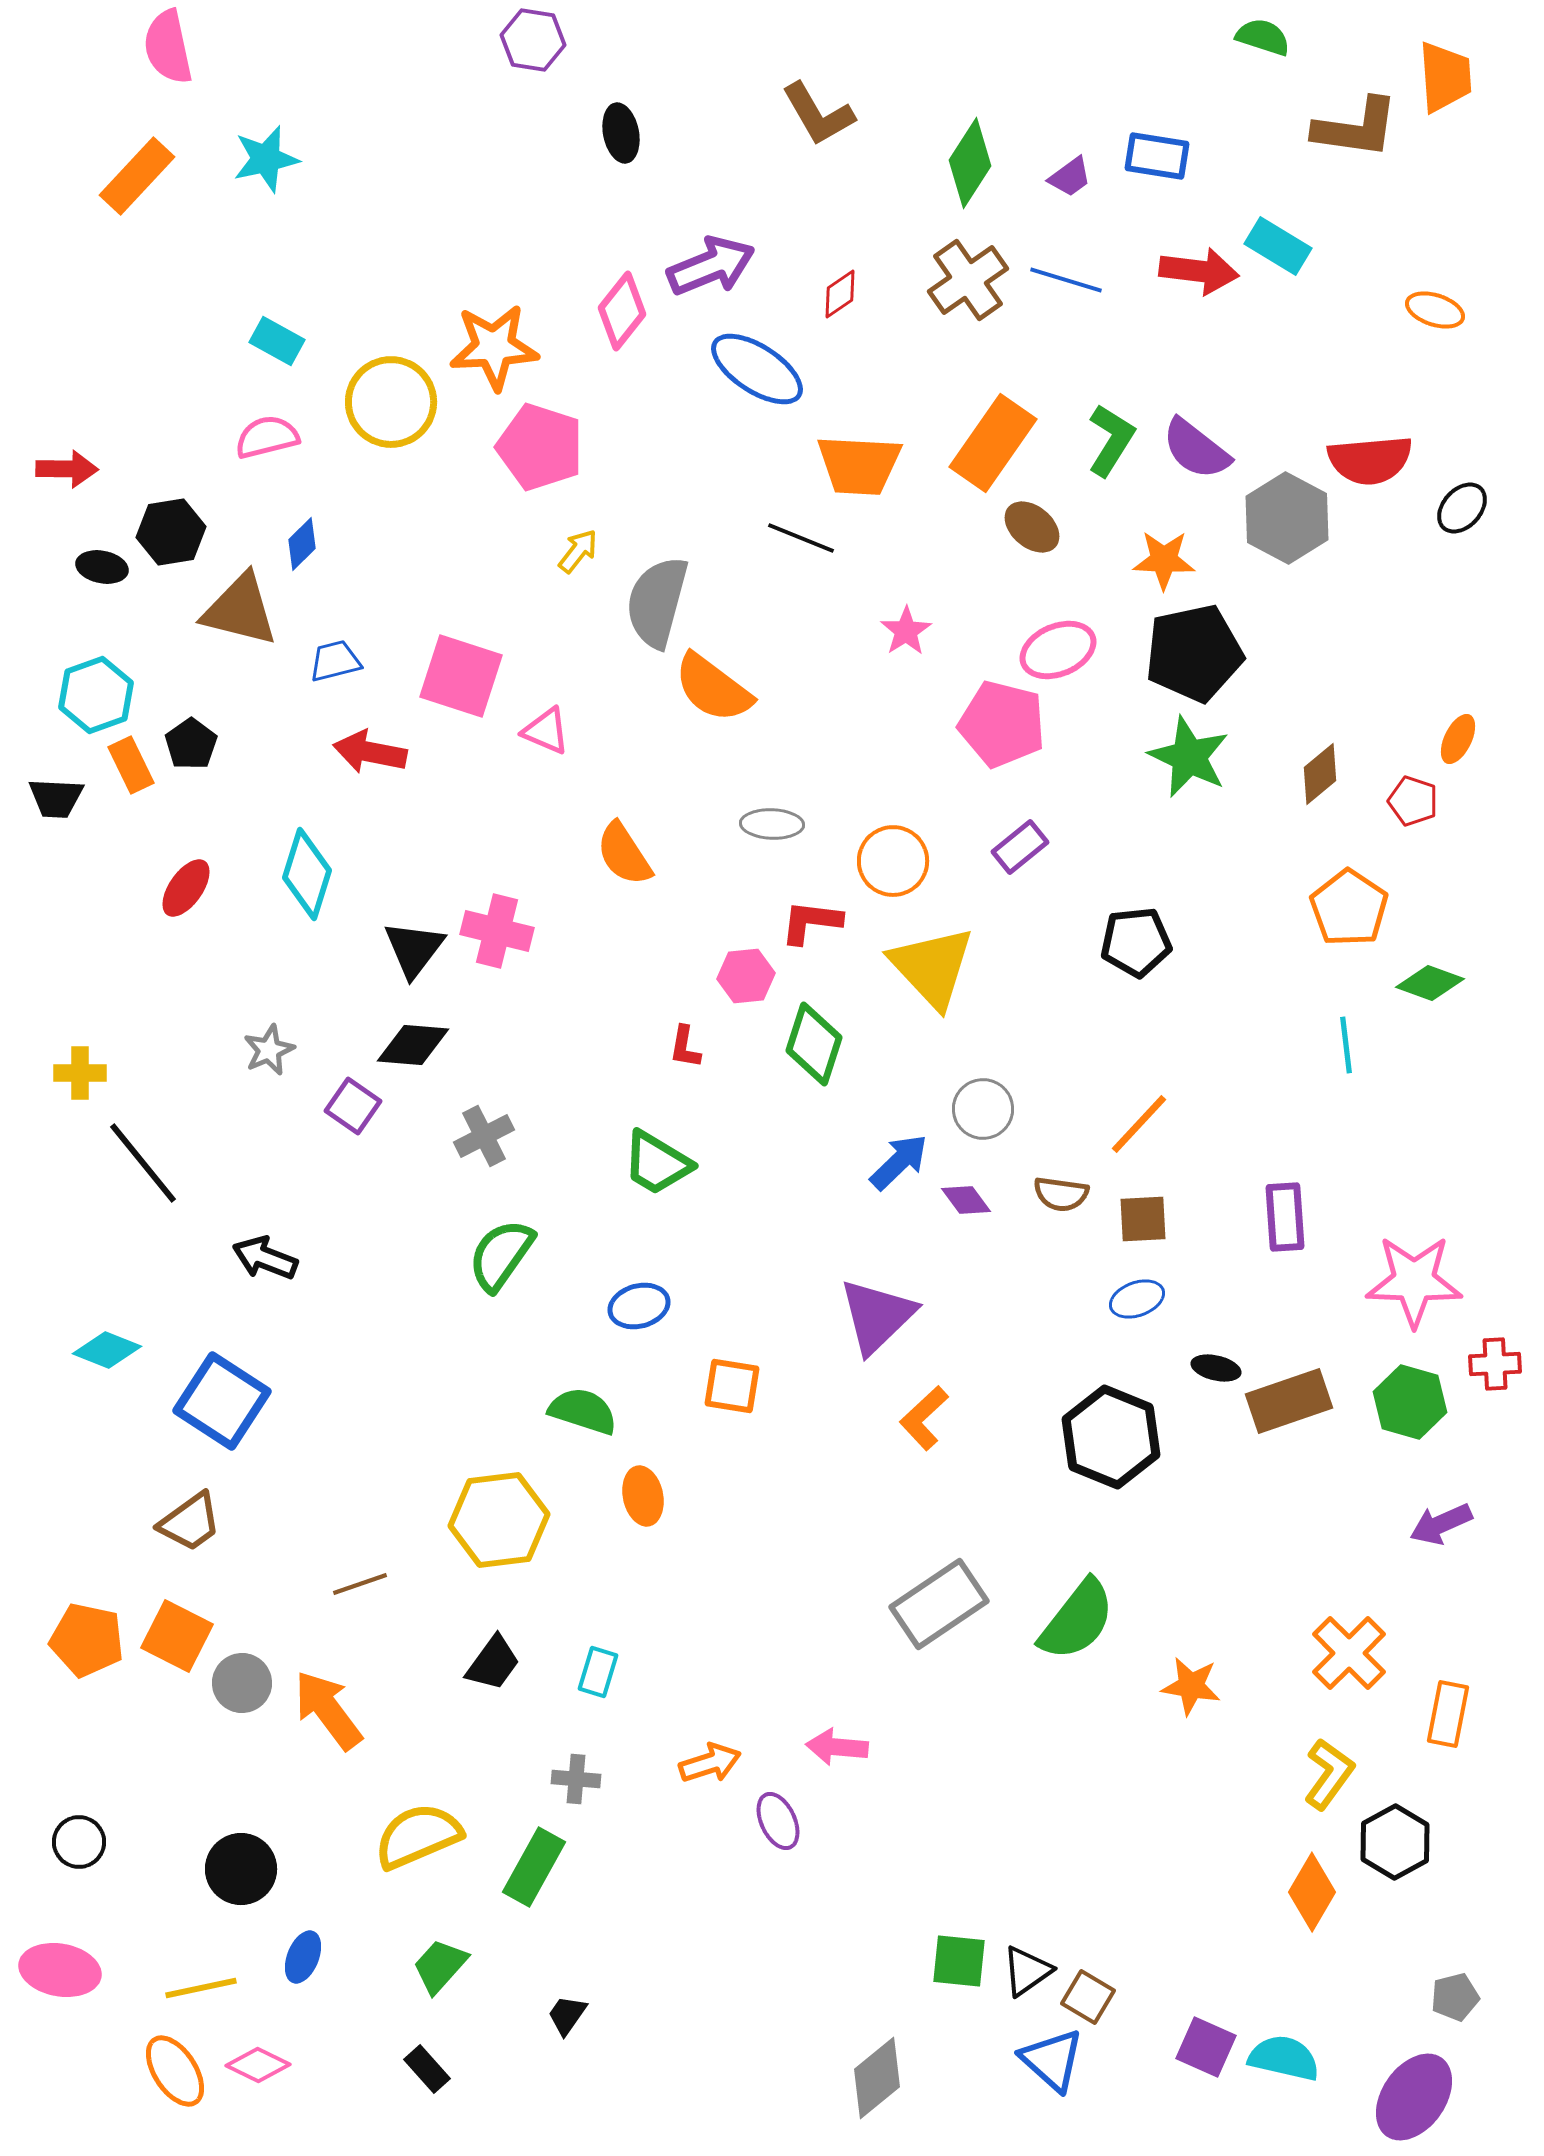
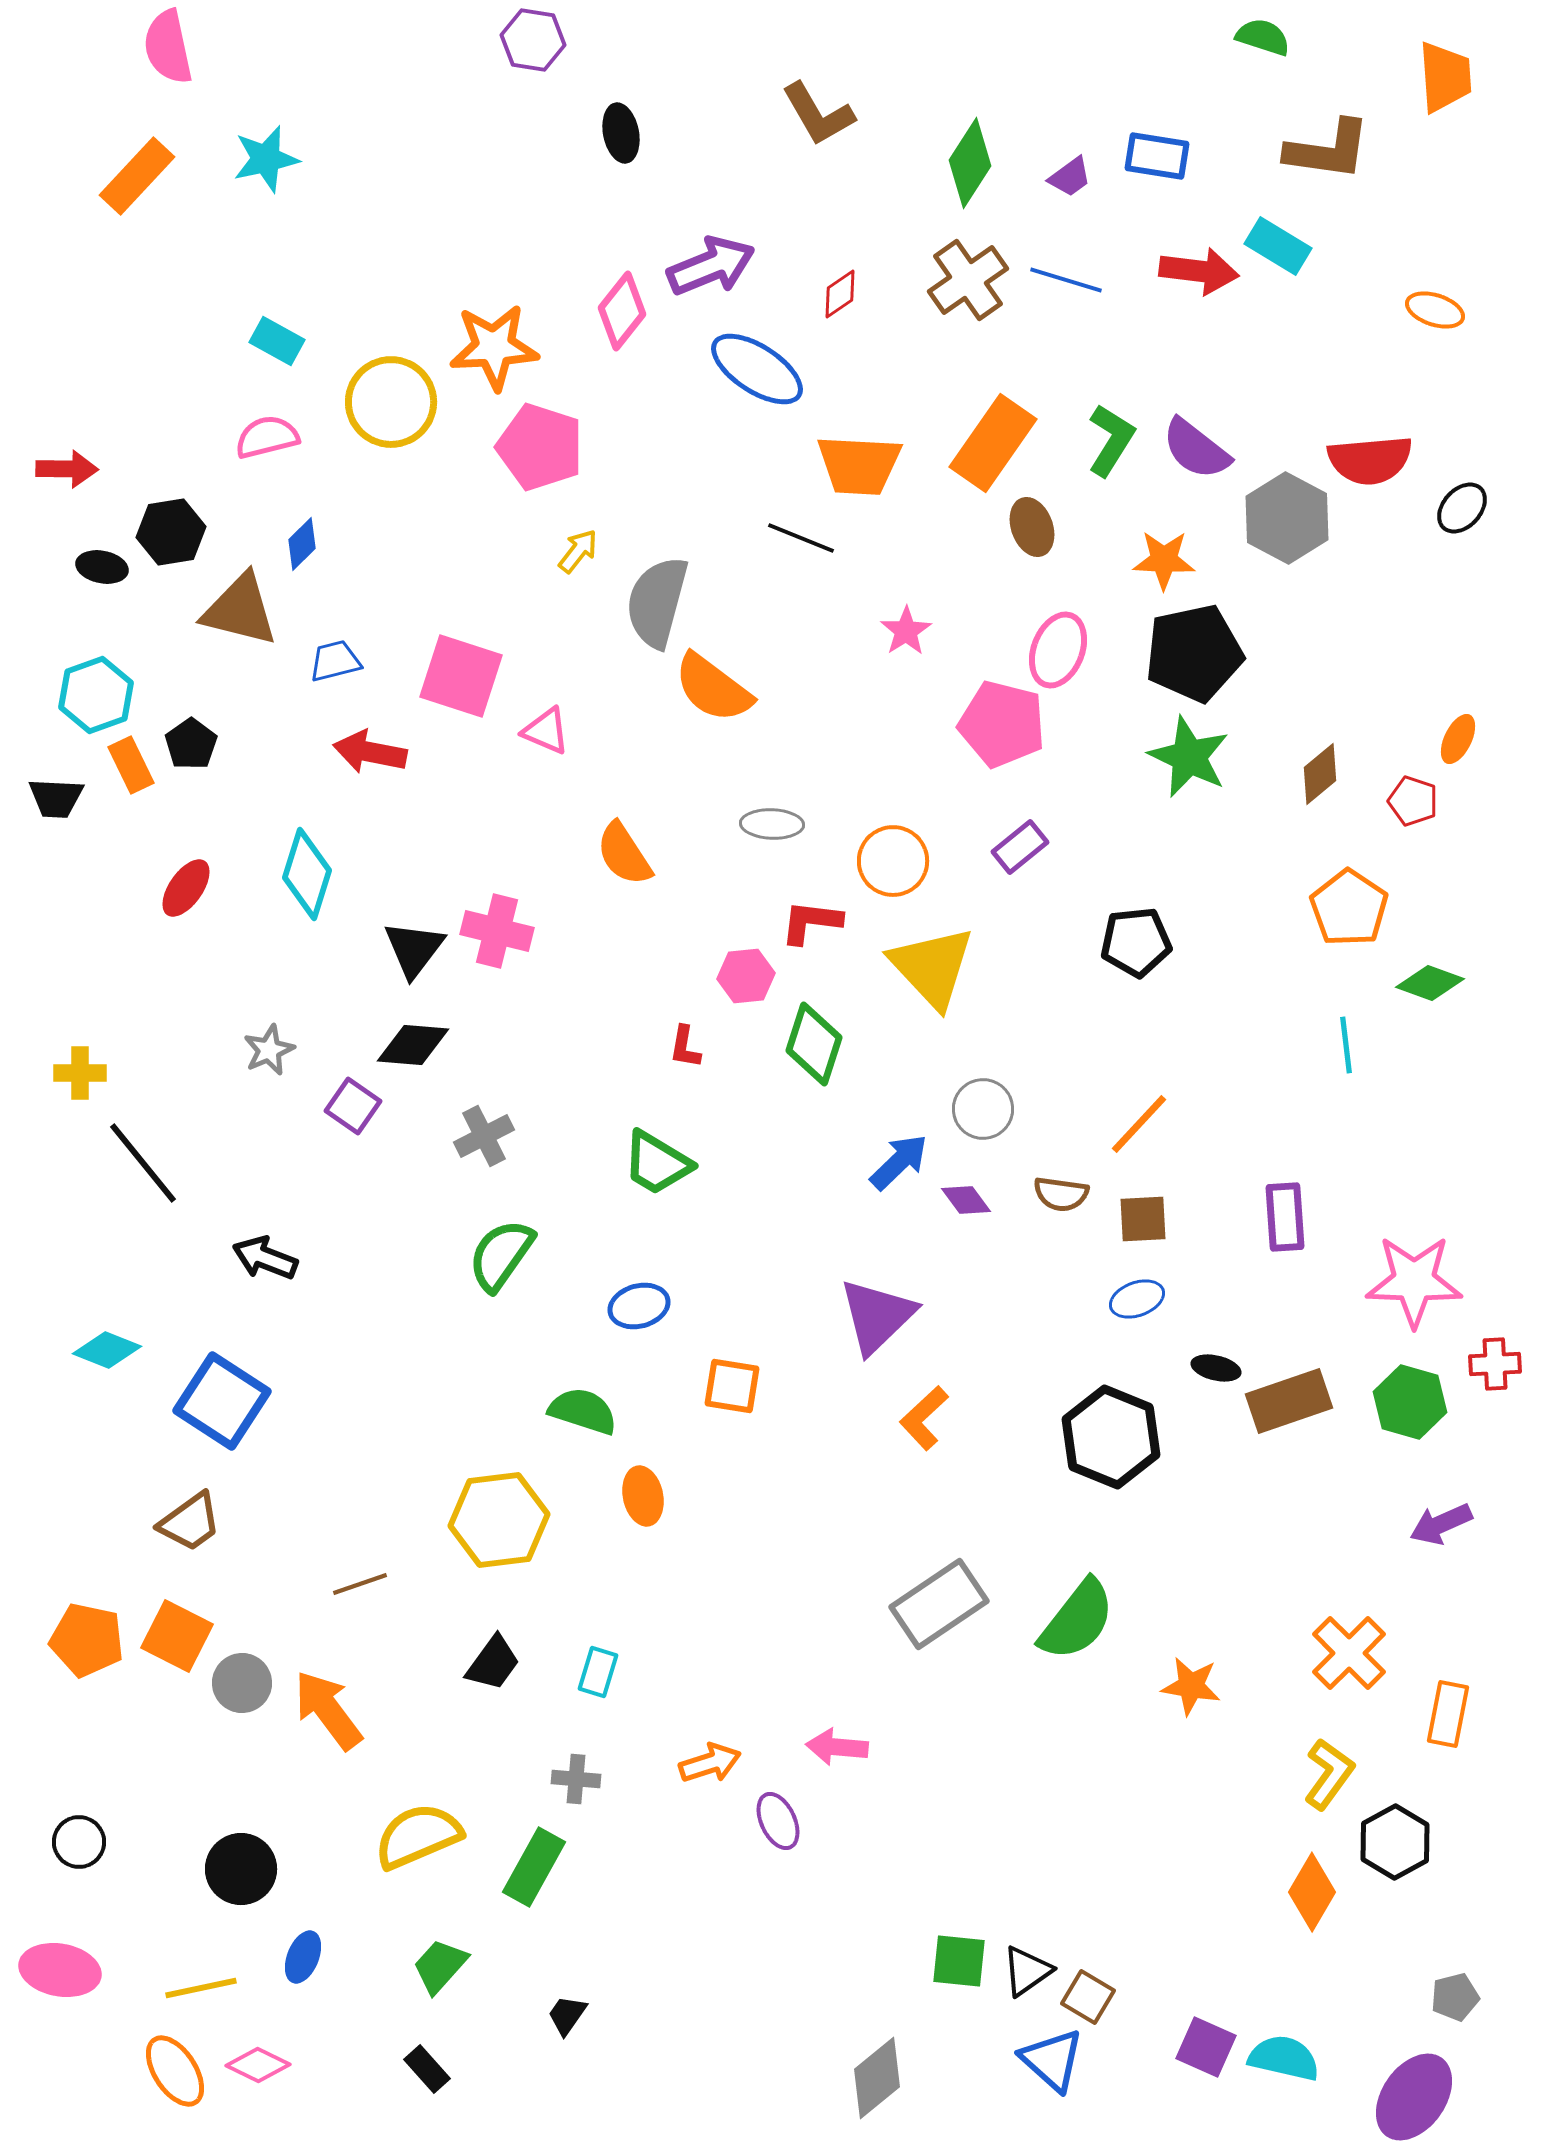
brown L-shape at (1356, 128): moved 28 px left, 22 px down
brown ellipse at (1032, 527): rotated 30 degrees clockwise
pink ellipse at (1058, 650): rotated 46 degrees counterclockwise
